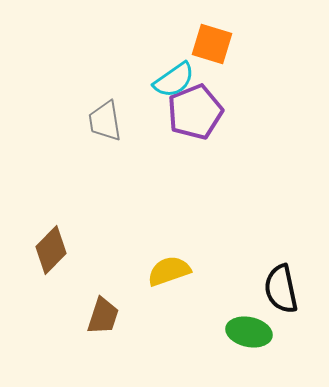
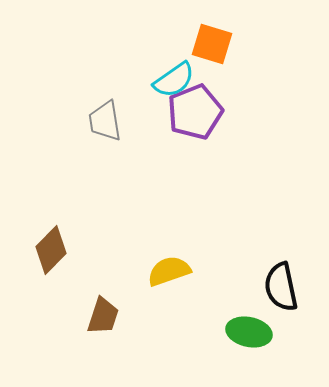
black semicircle: moved 2 px up
